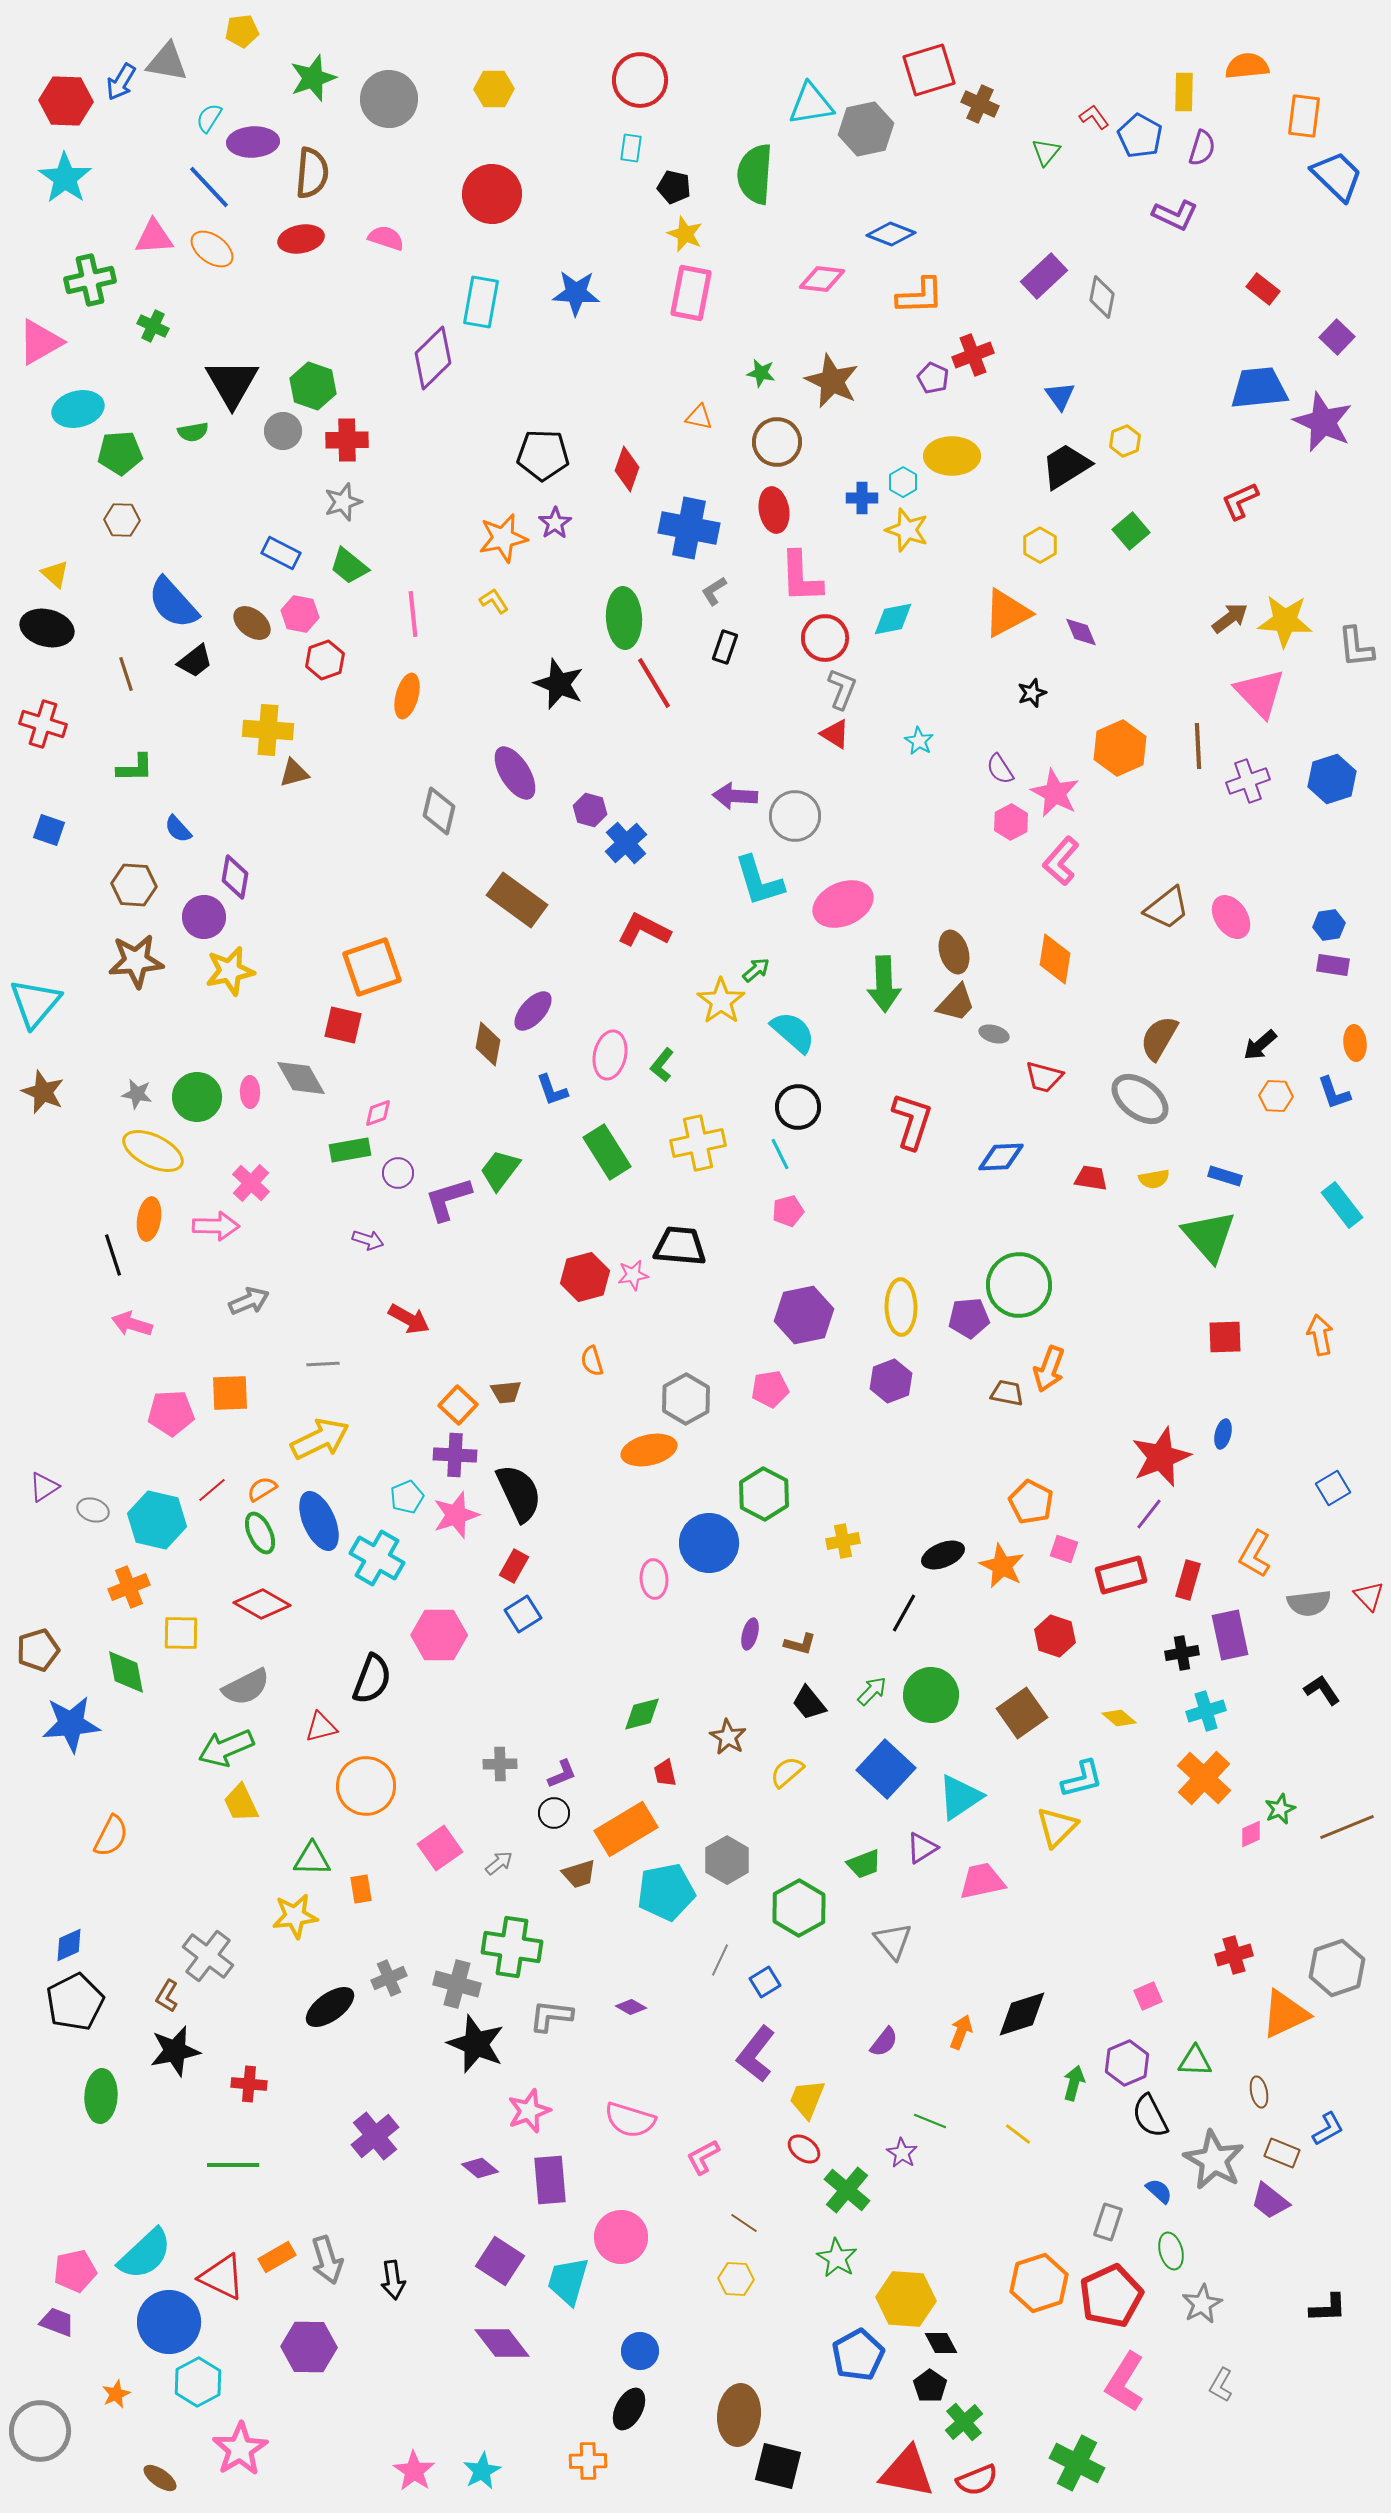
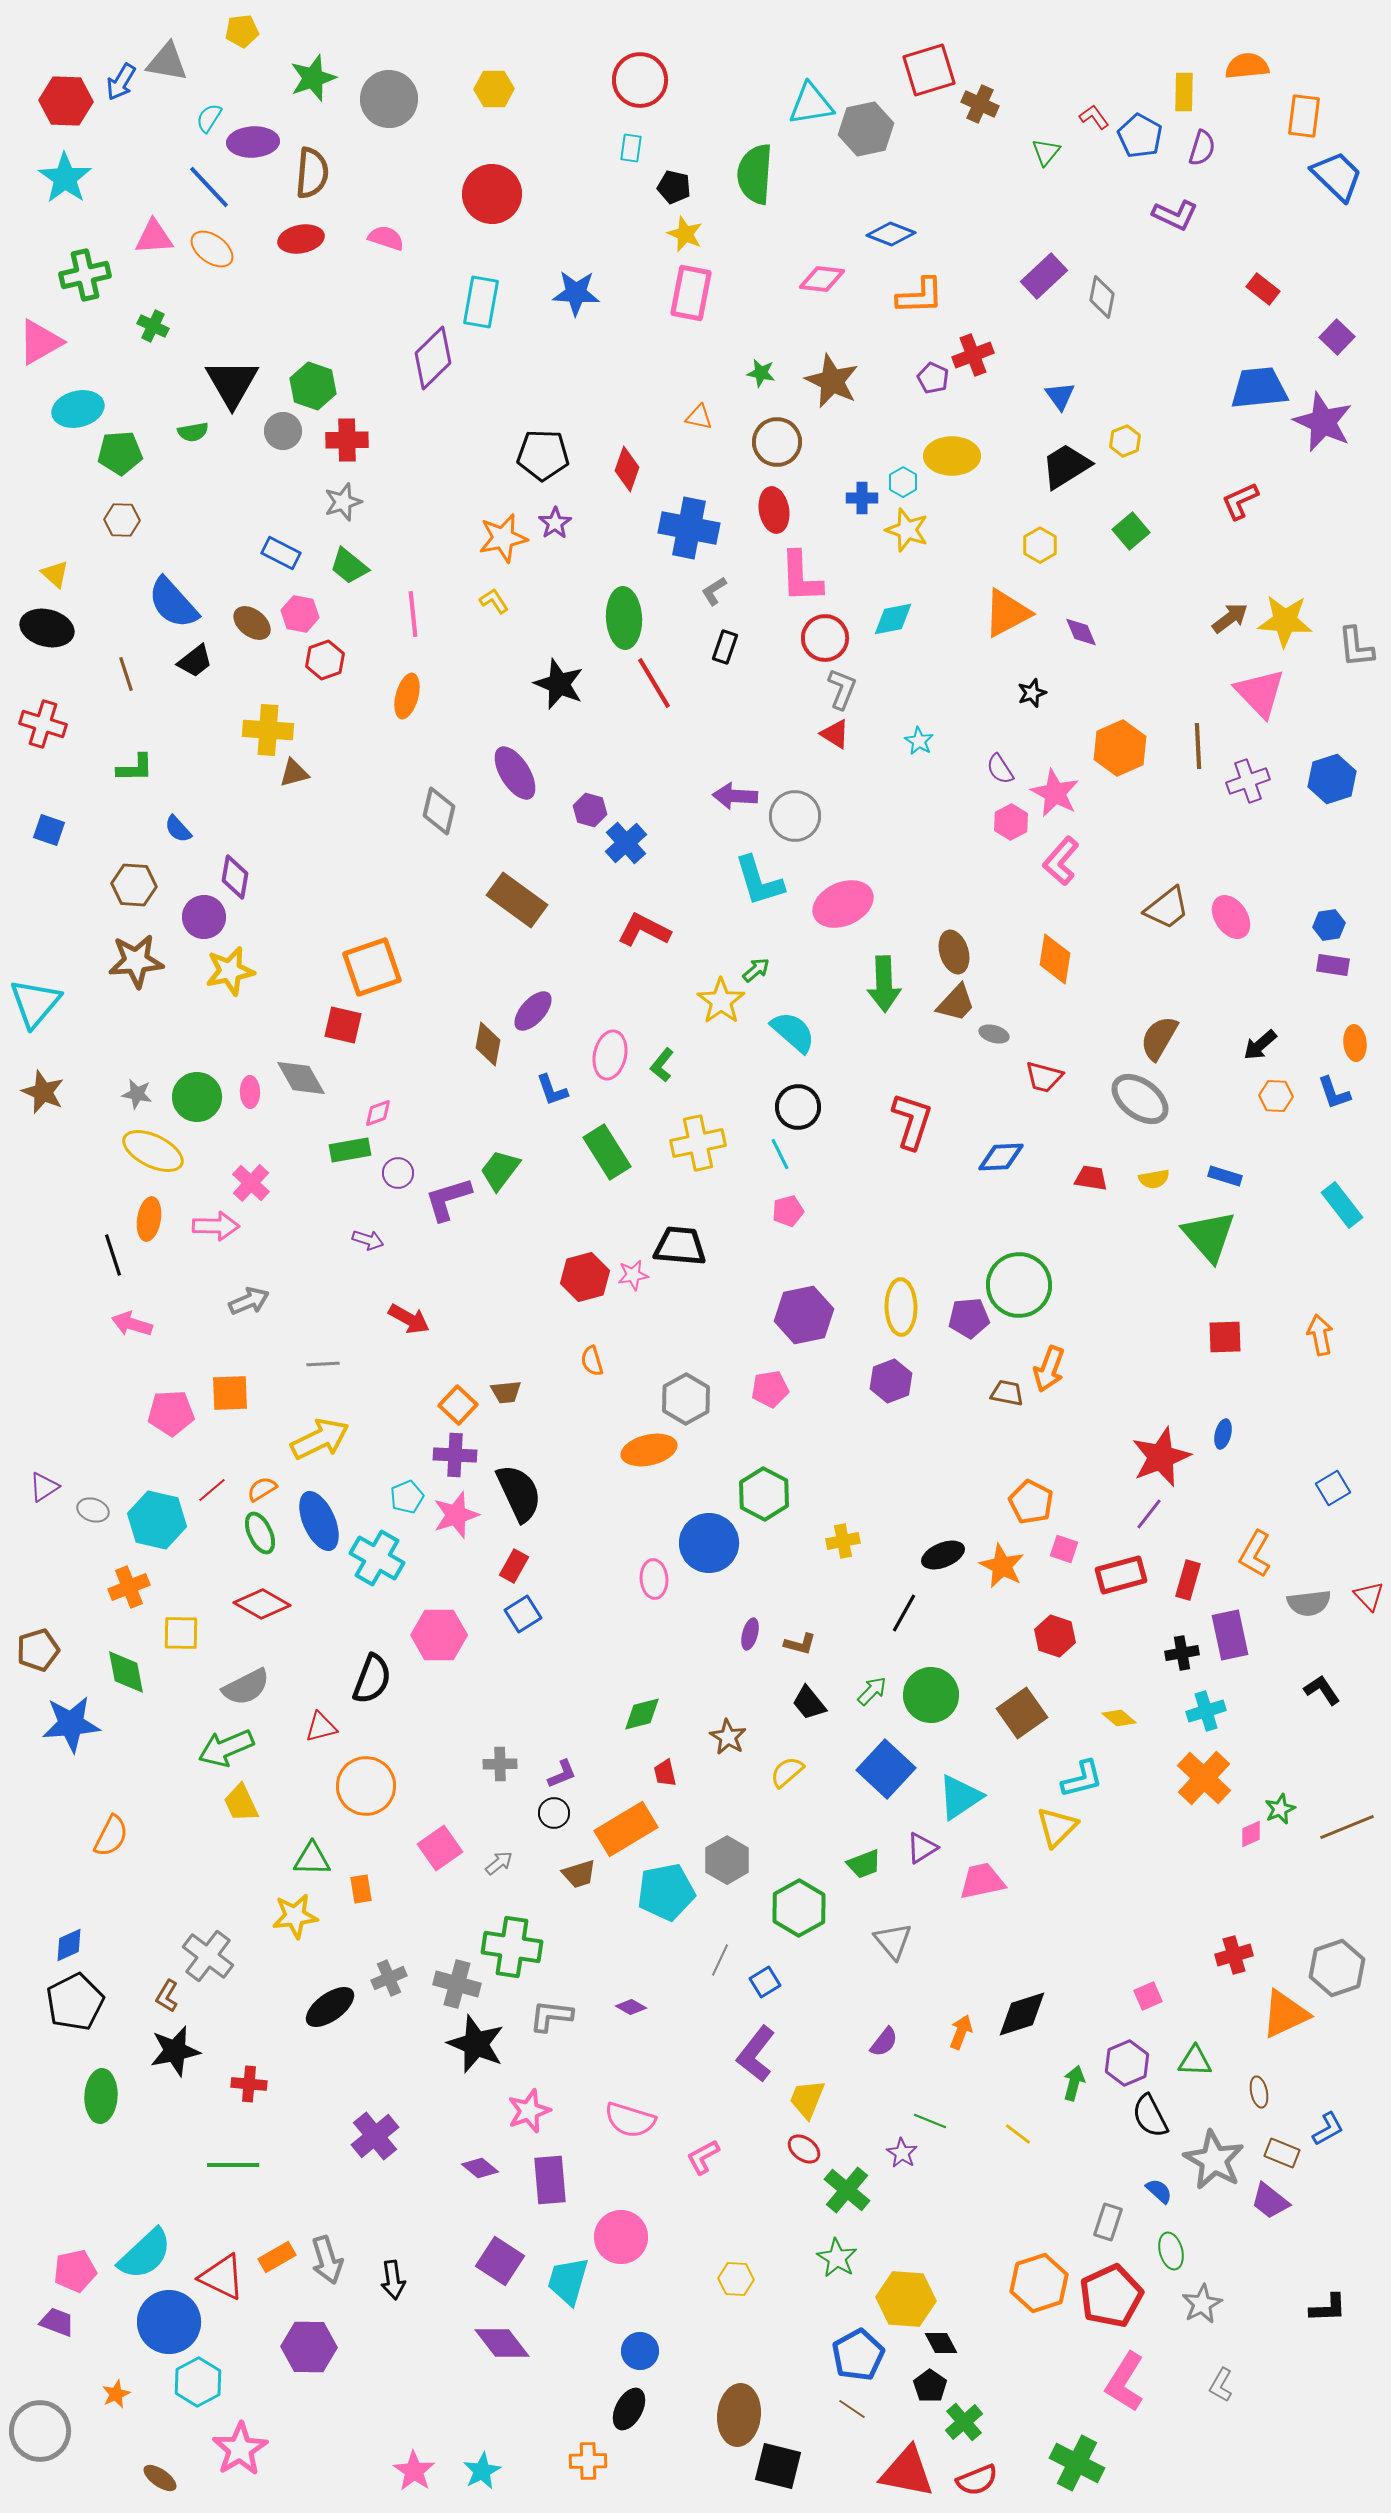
green cross at (90, 280): moved 5 px left, 5 px up
brown line at (744, 2223): moved 108 px right, 186 px down
